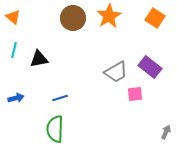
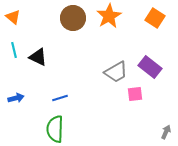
cyan line: rotated 28 degrees counterclockwise
black triangle: moved 1 px left, 2 px up; rotated 36 degrees clockwise
